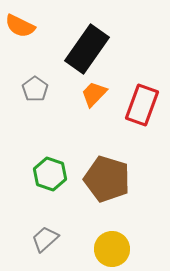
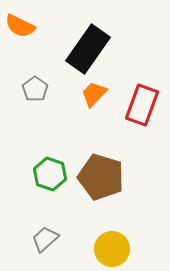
black rectangle: moved 1 px right
brown pentagon: moved 6 px left, 2 px up
